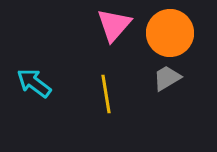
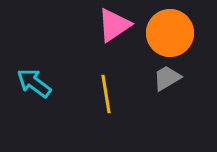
pink triangle: rotated 15 degrees clockwise
